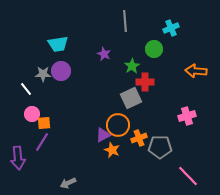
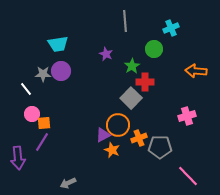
purple star: moved 2 px right
gray square: rotated 20 degrees counterclockwise
